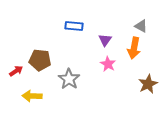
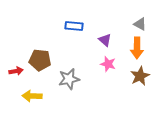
gray triangle: moved 1 px left, 2 px up
purple triangle: rotated 24 degrees counterclockwise
orange arrow: moved 3 px right; rotated 10 degrees counterclockwise
pink star: rotated 14 degrees counterclockwise
red arrow: rotated 24 degrees clockwise
gray star: rotated 25 degrees clockwise
brown star: moved 8 px left, 8 px up
